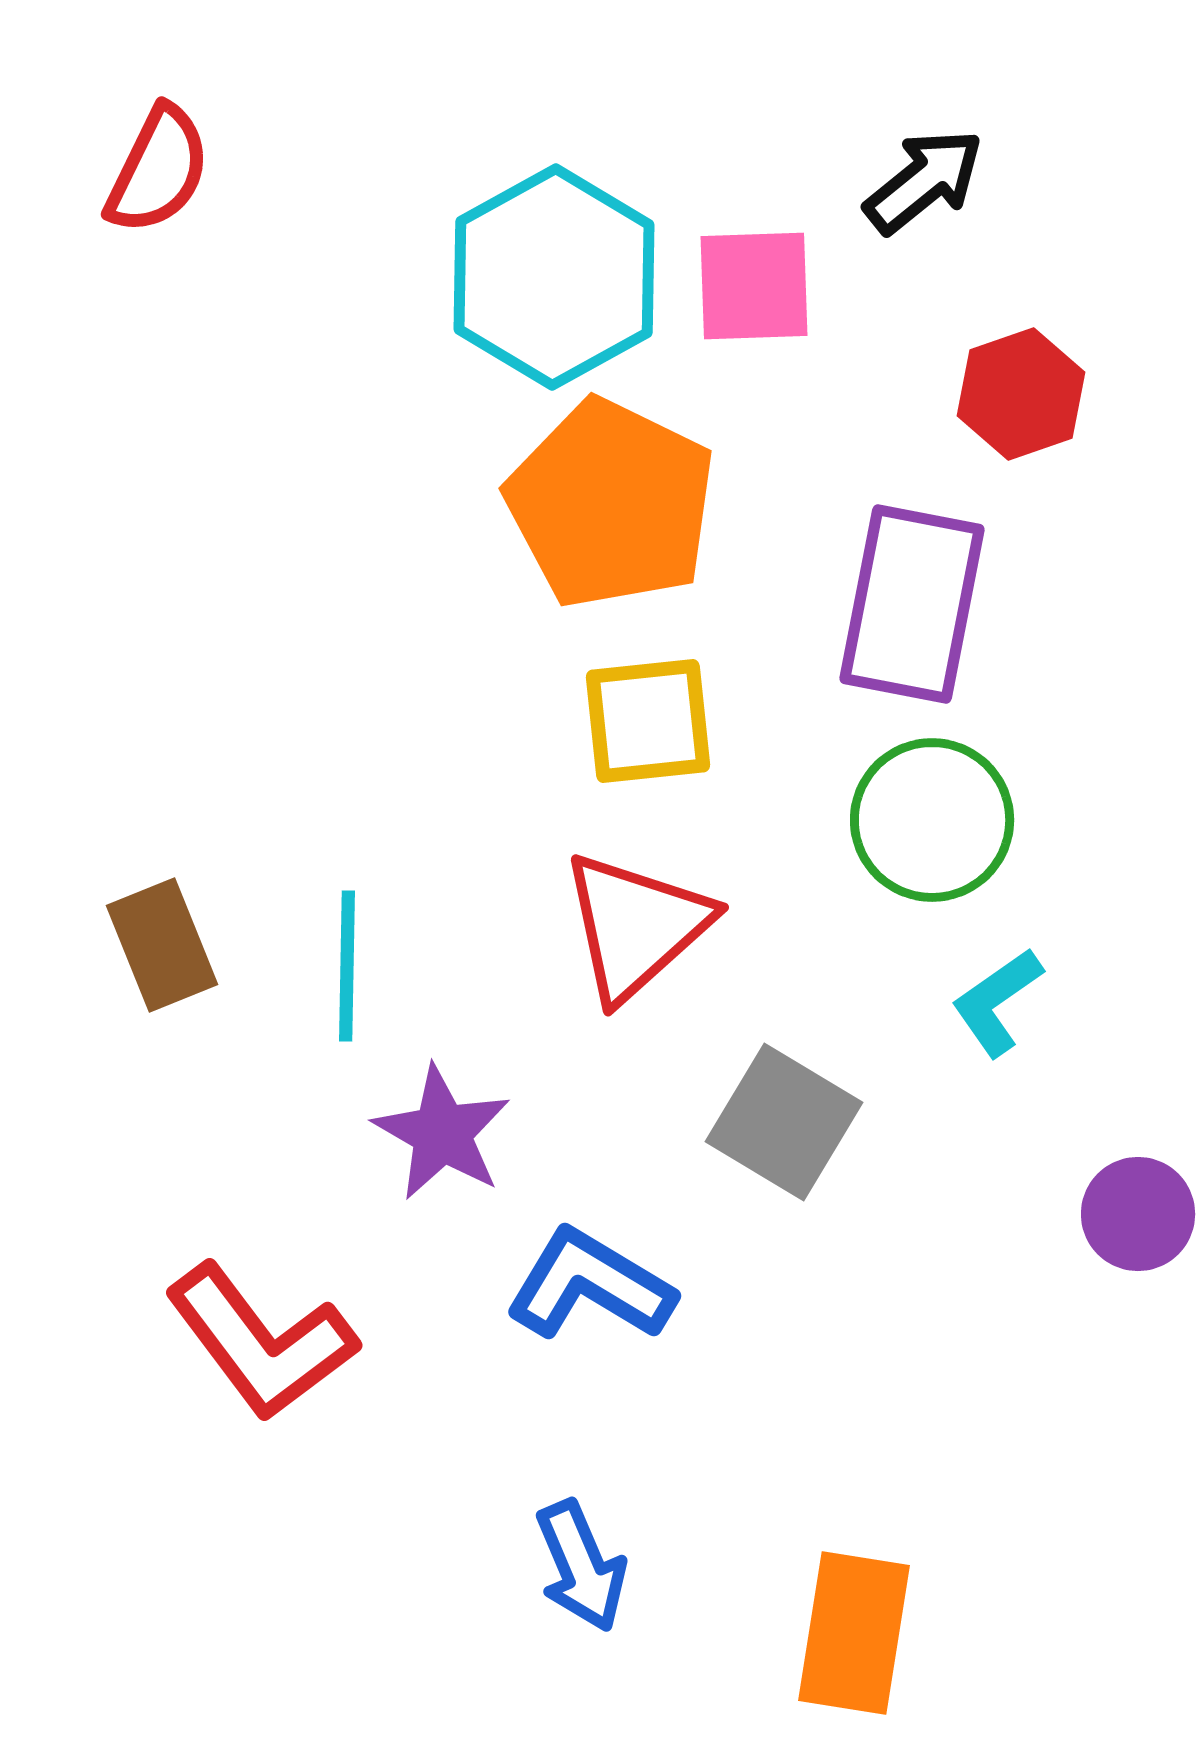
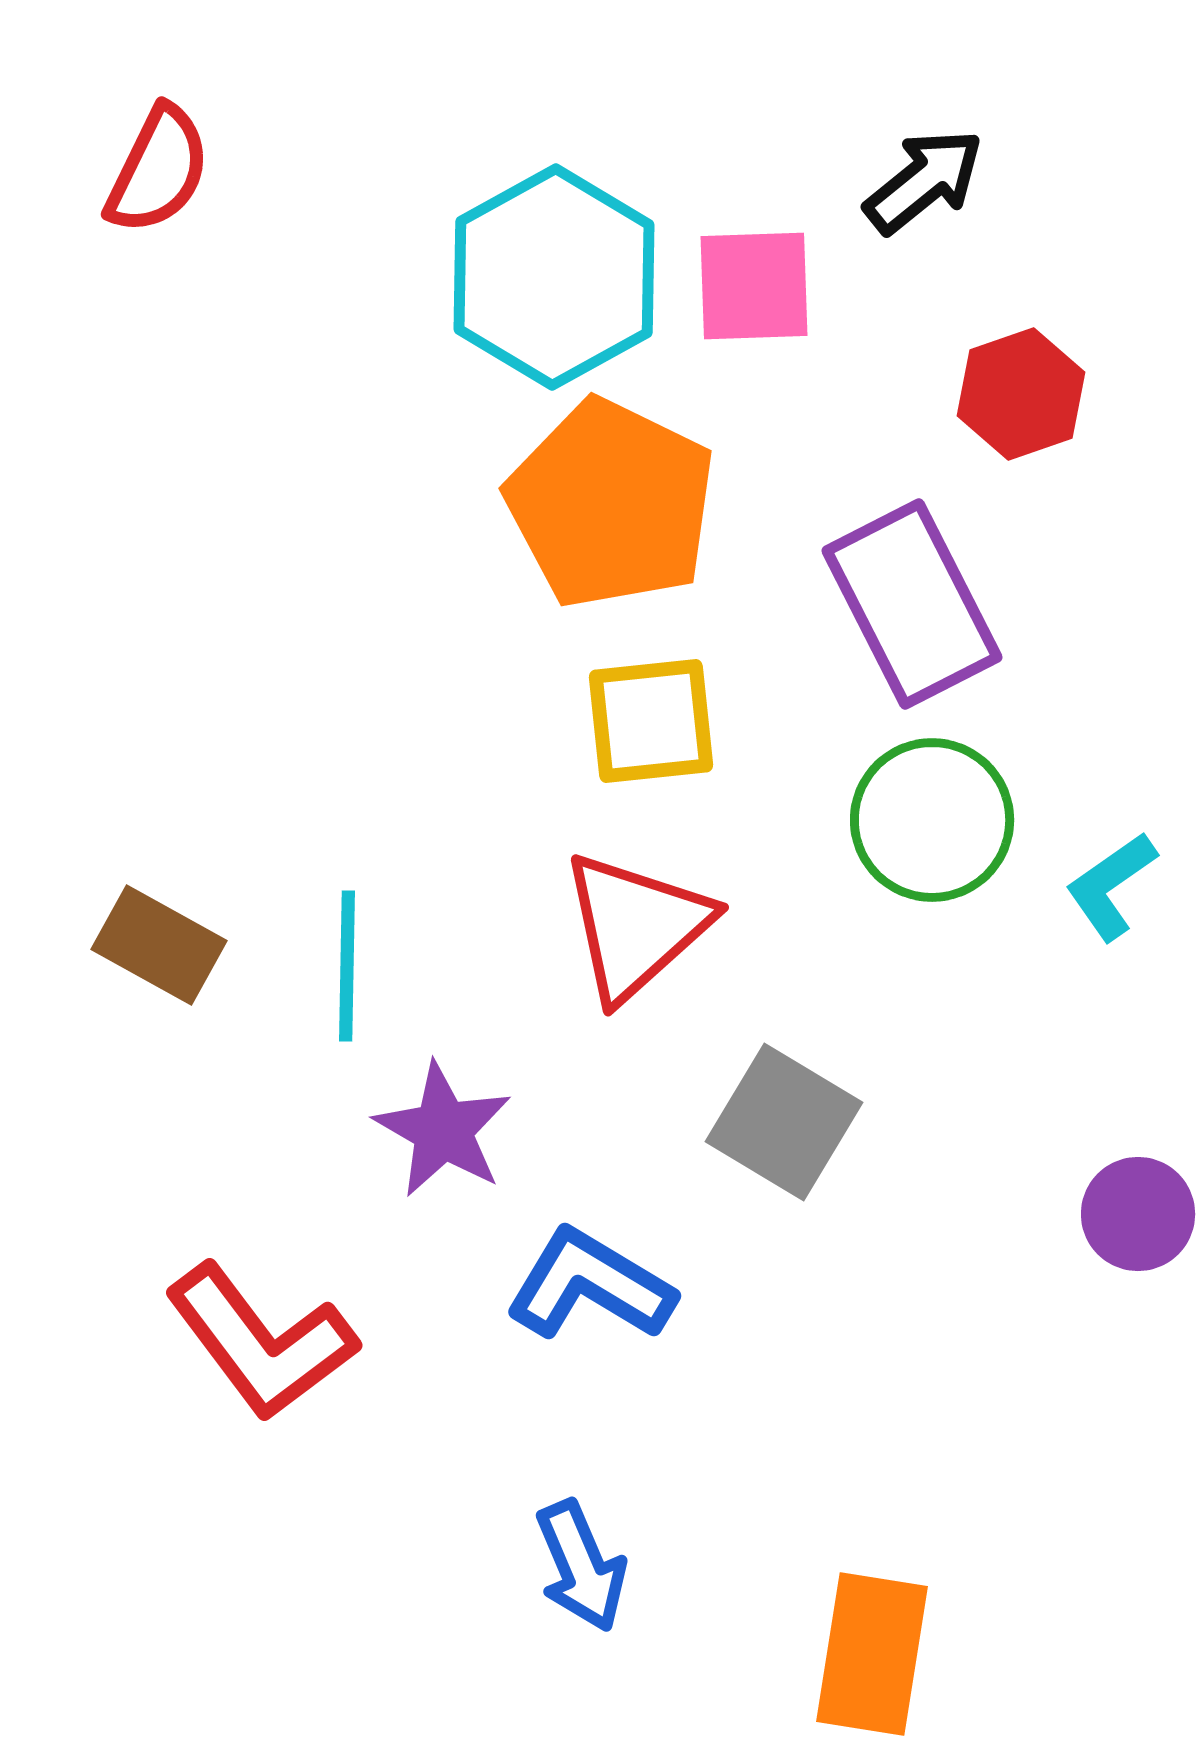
purple rectangle: rotated 38 degrees counterclockwise
yellow square: moved 3 px right
brown rectangle: moved 3 px left; rotated 39 degrees counterclockwise
cyan L-shape: moved 114 px right, 116 px up
purple star: moved 1 px right, 3 px up
orange rectangle: moved 18 px right, 21 px down
